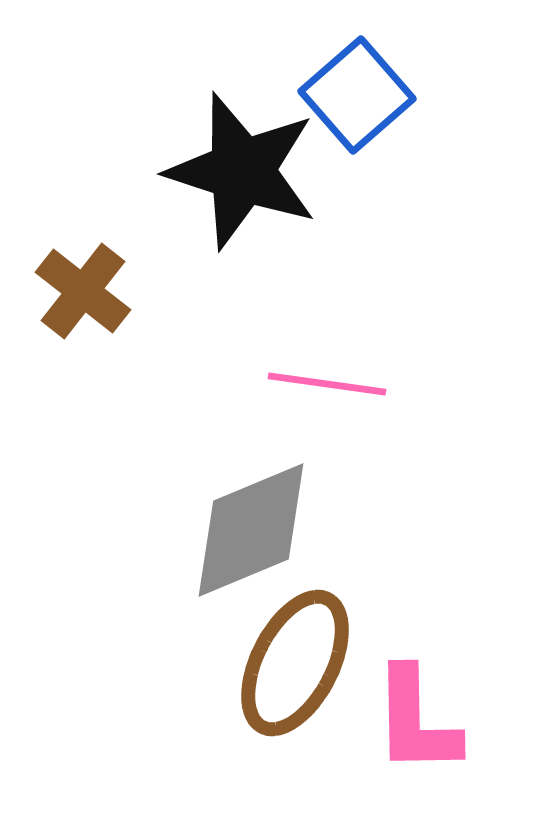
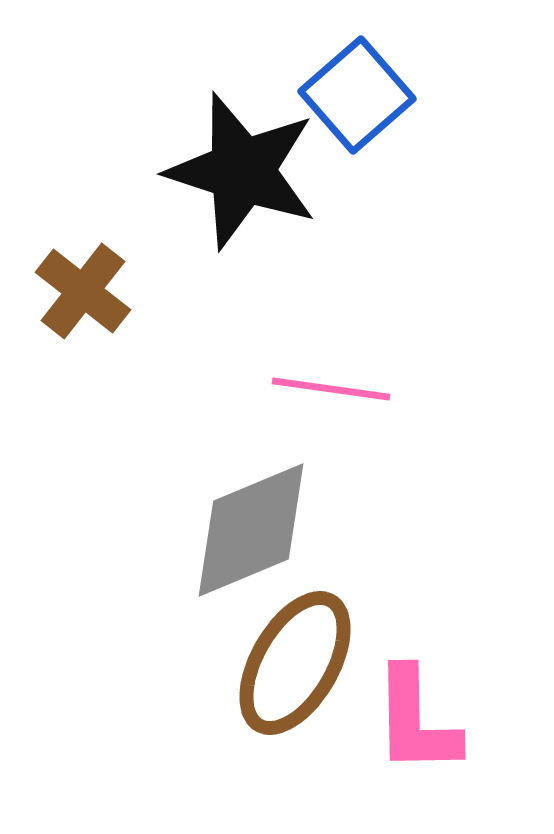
pink line: moved 4 px right, 5 px down
brown ellipse: rotated 3 degrees clockwise
